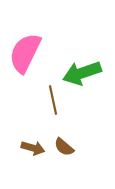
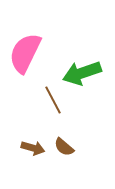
brown line: rotated 16 degrees counterclockwise
